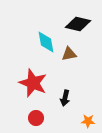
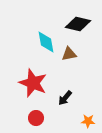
black arrow: rotated 28 degrees clockwise
